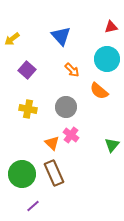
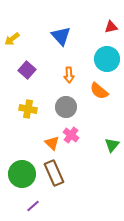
orange arrow: moved 3 px left, 5 px down; rotated 42 degrees clockwise
